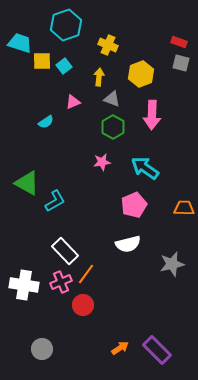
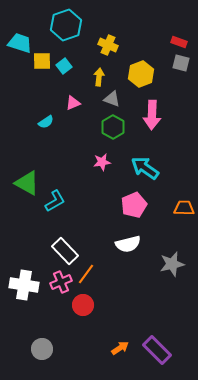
pink triangle: moved 1 px down
